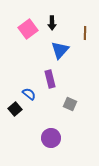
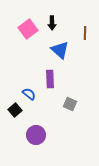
blue triangle: rotated 30 degrees counterclockwise
purple rectangle: rotated 12 degrees clockwise
black square: moved 1 px down
purple circle: moved 15 px left, 3 px up
